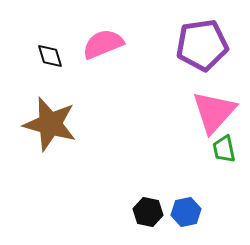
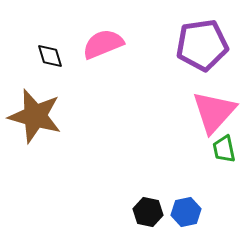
brown star: moved 15 px left, 8 px up
